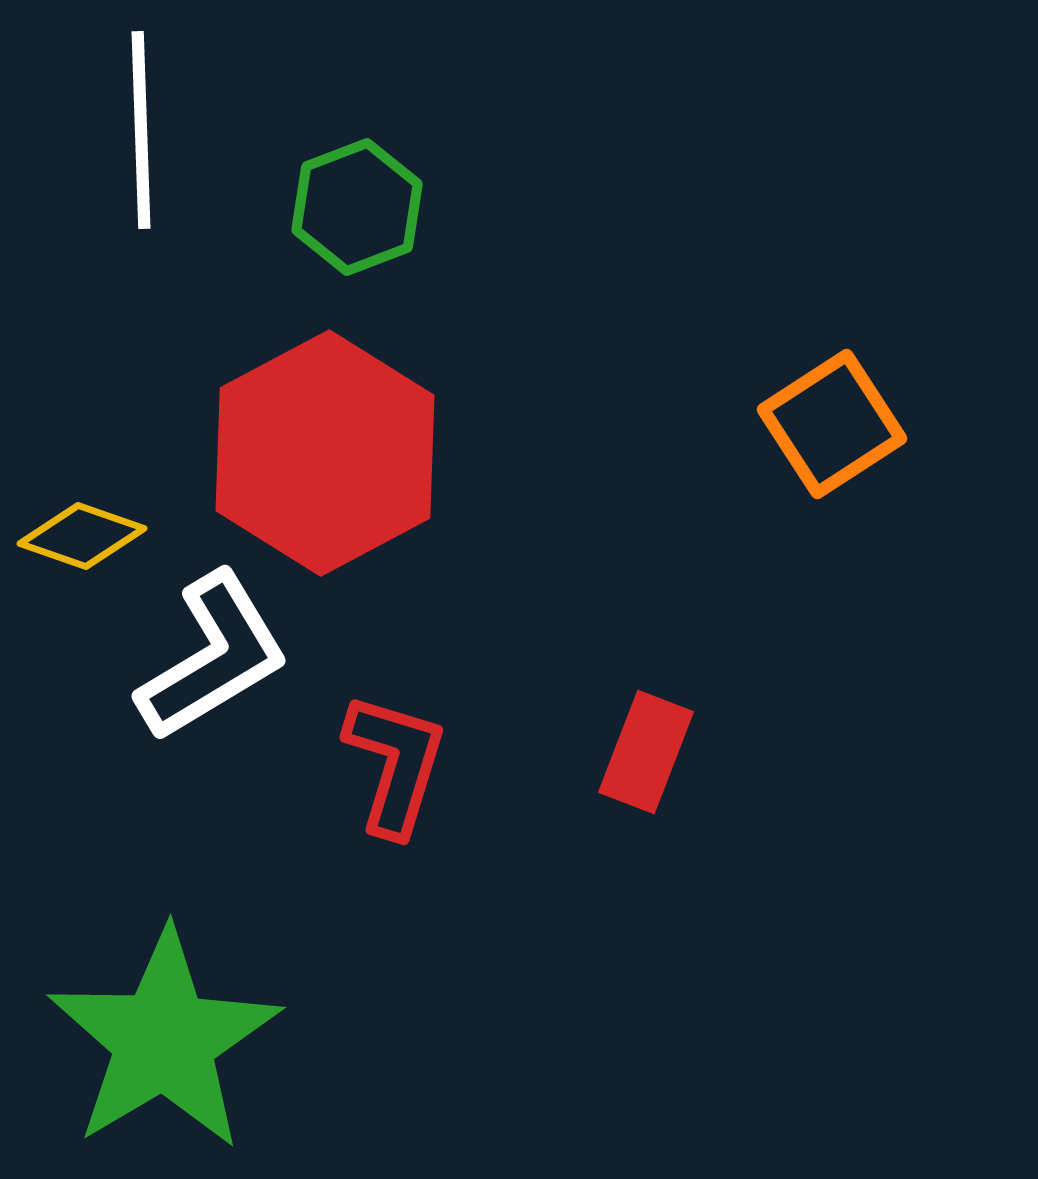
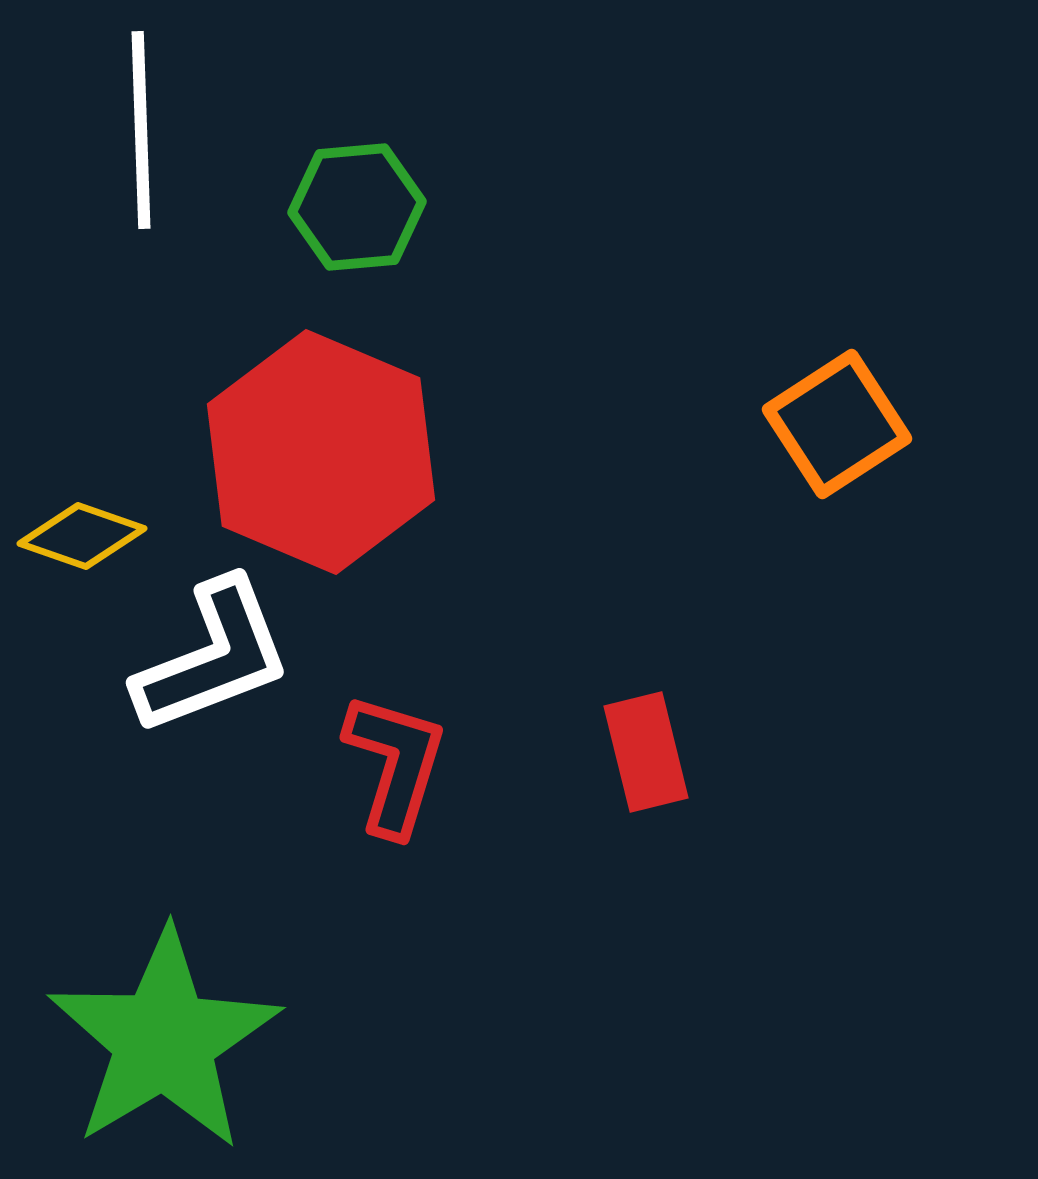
green hexagon: rotated 16 degrees clockwise
orange square: moved 5 px right
red hexagon: moved 4 px left, 1 px up; rotated 9 degrees counterclockwise
white L-shape: rotated 10 degrees clockwise
red rectangle: rotated 35 degrees counterclockwise
